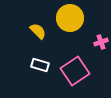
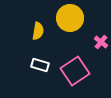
yellow semicircle: rotated 54 degrees clockwise
pink cross: rotated 32 degrees counterclockwise
